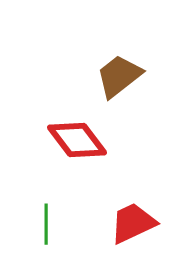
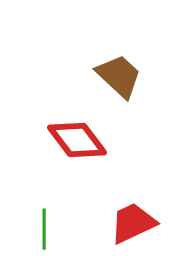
brown trapezoid: rotated 81 degrees clockwise
green line: moved 2 px left, 5 px down
